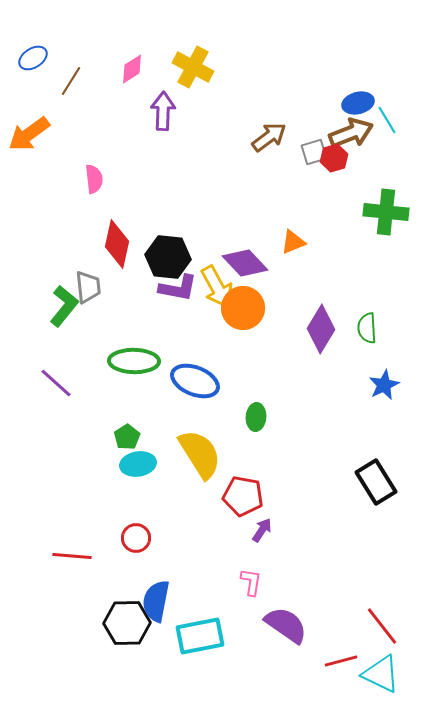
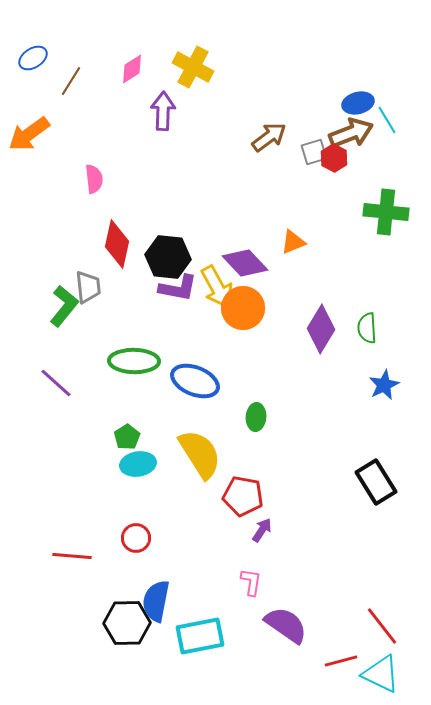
red hexagon at (334, 158): rotated 16 degrees counterclockwise
